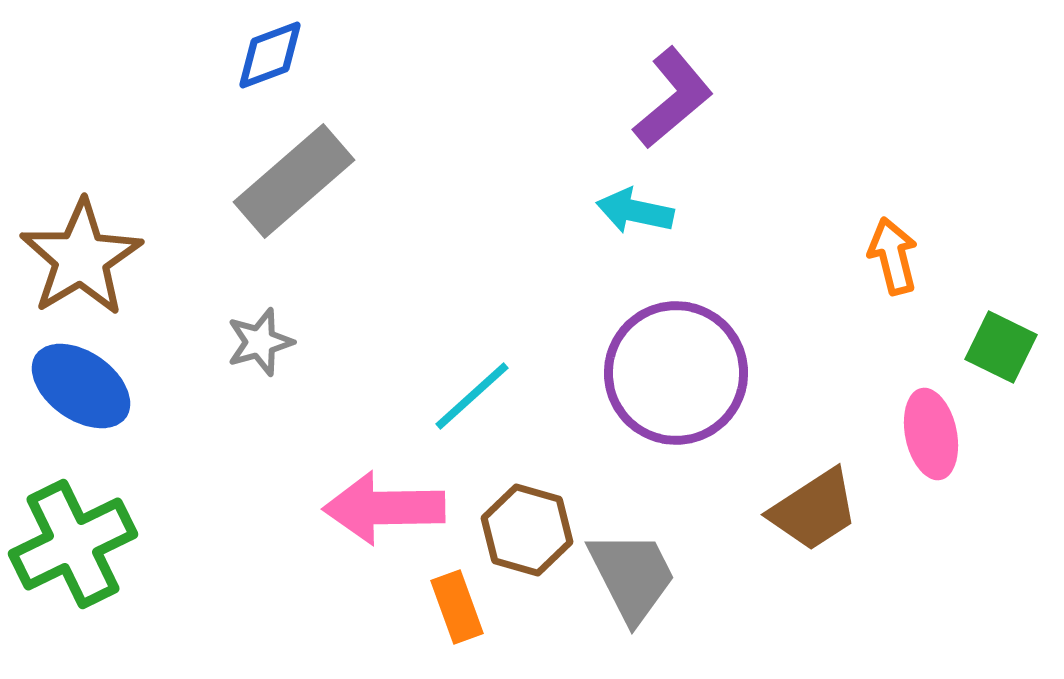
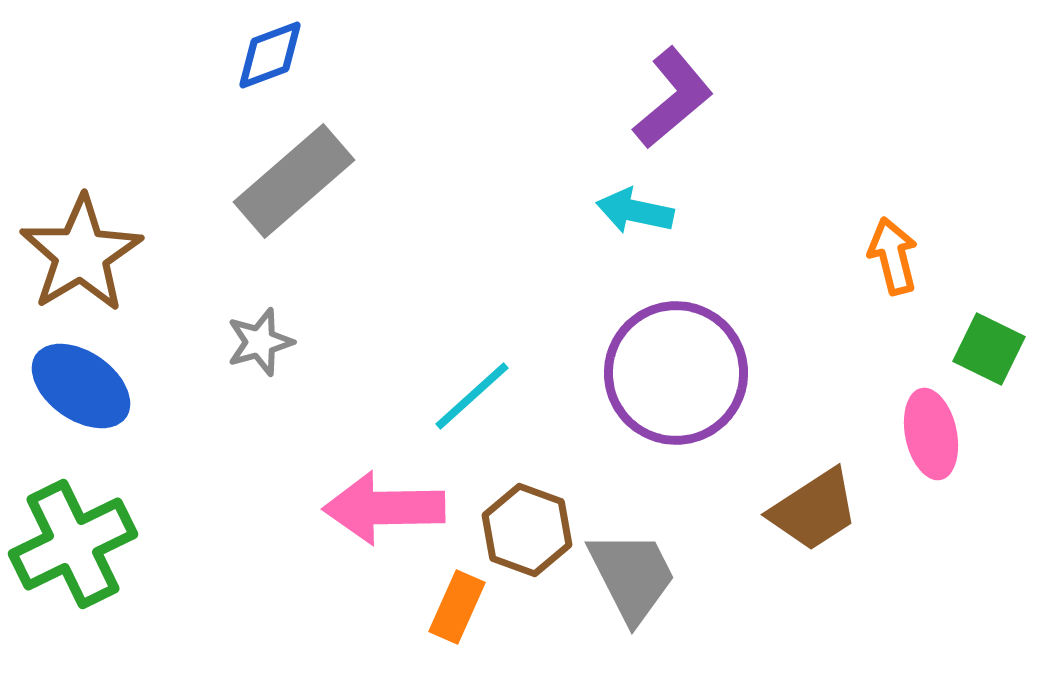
brown star: moved 4 px up
green square: moved 12 px left, 2 px down
brown hexagon: rotated 4 degrees clockwise
orange rectangle: rotated 44 degrees clockwise
